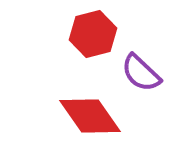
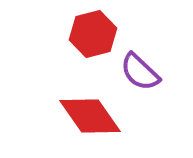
purple semicircle: moved 1 px left, 1 px up
